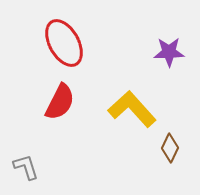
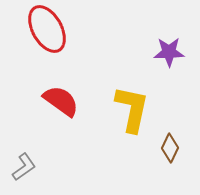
red ellipse: moved 17 px left, 14 px up
red semicircle: moved 1 px right, 1 px up; rotated 81 degrees counterclockwise
yellow L-shape: rotated 54 degrees clockwise
gray L-shape: moved 2 px left; rotated 72 degrees clockwise
